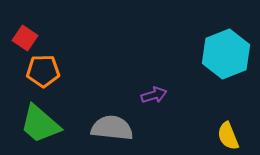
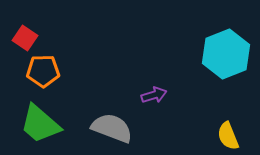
gray semicircle: rotated 15 degrees clockwise
